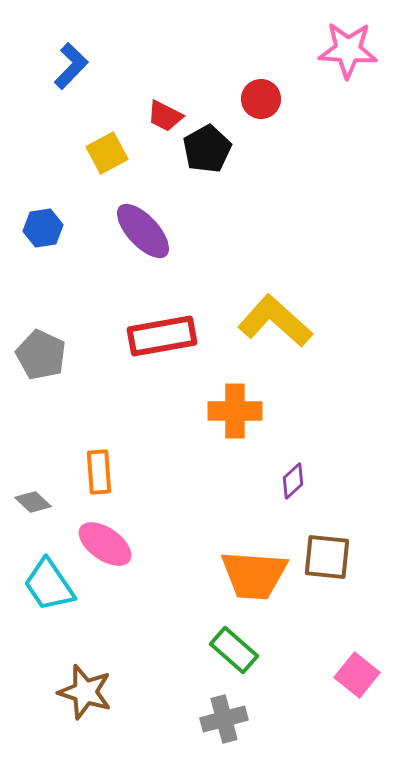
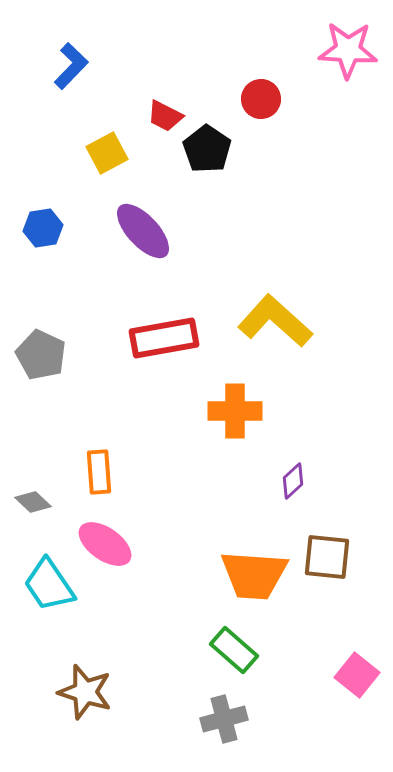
black pentagon: rotated 9 degrees counterclockwise
red rectangle: moved 2 px right, 2 px down
